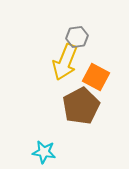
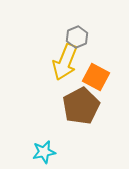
gray hexagon: rotated 15 degrees counterclockwise
cyan star: rotated 20 degrees counterclockwise
